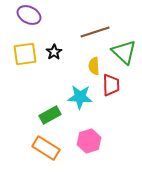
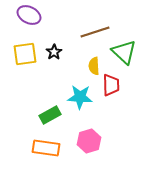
orange rectangle: rotated 24 degrees counterclockwise
